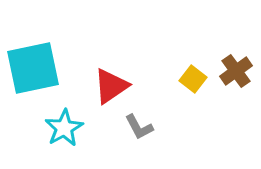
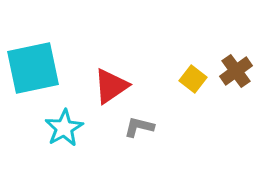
gray L-shape: rotated 132 degrees clockwise
